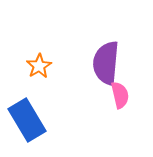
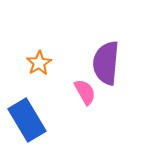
orange star: moved 3 px up
pink semicircle: moved 35 px left, 3 px up; rotated 16 degrees counterclockwise
